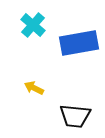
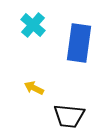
blue rectangle: rotated 72 degrees counterclockwise
black trapezoid: moved 6 px left
